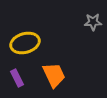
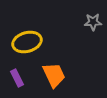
yellow ellipse: moved 2 px right, 1 px up
